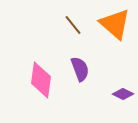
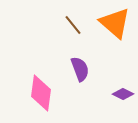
orange triangle: moved 1 px up
pink diamond: moved 13 px down
